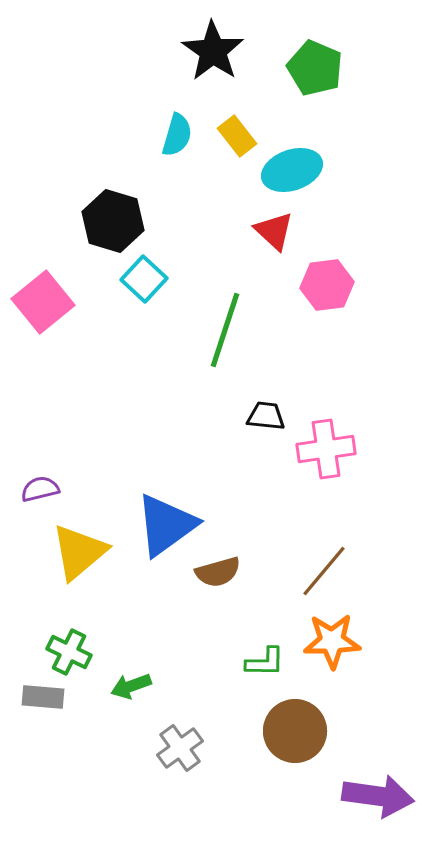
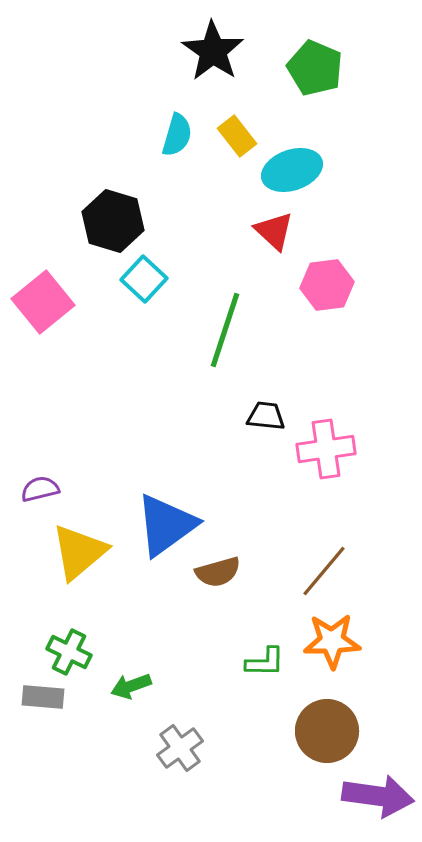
brown circle: moved 32 px right
